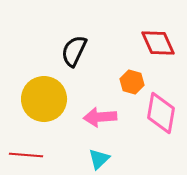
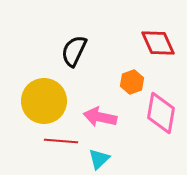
orange hexagon: rotated 25 degrees clockwise
yellow circle: moved 2 px down
pink arrow: rotated 16 degrees clockwise
red line: moved 35 px right, 14 px up
